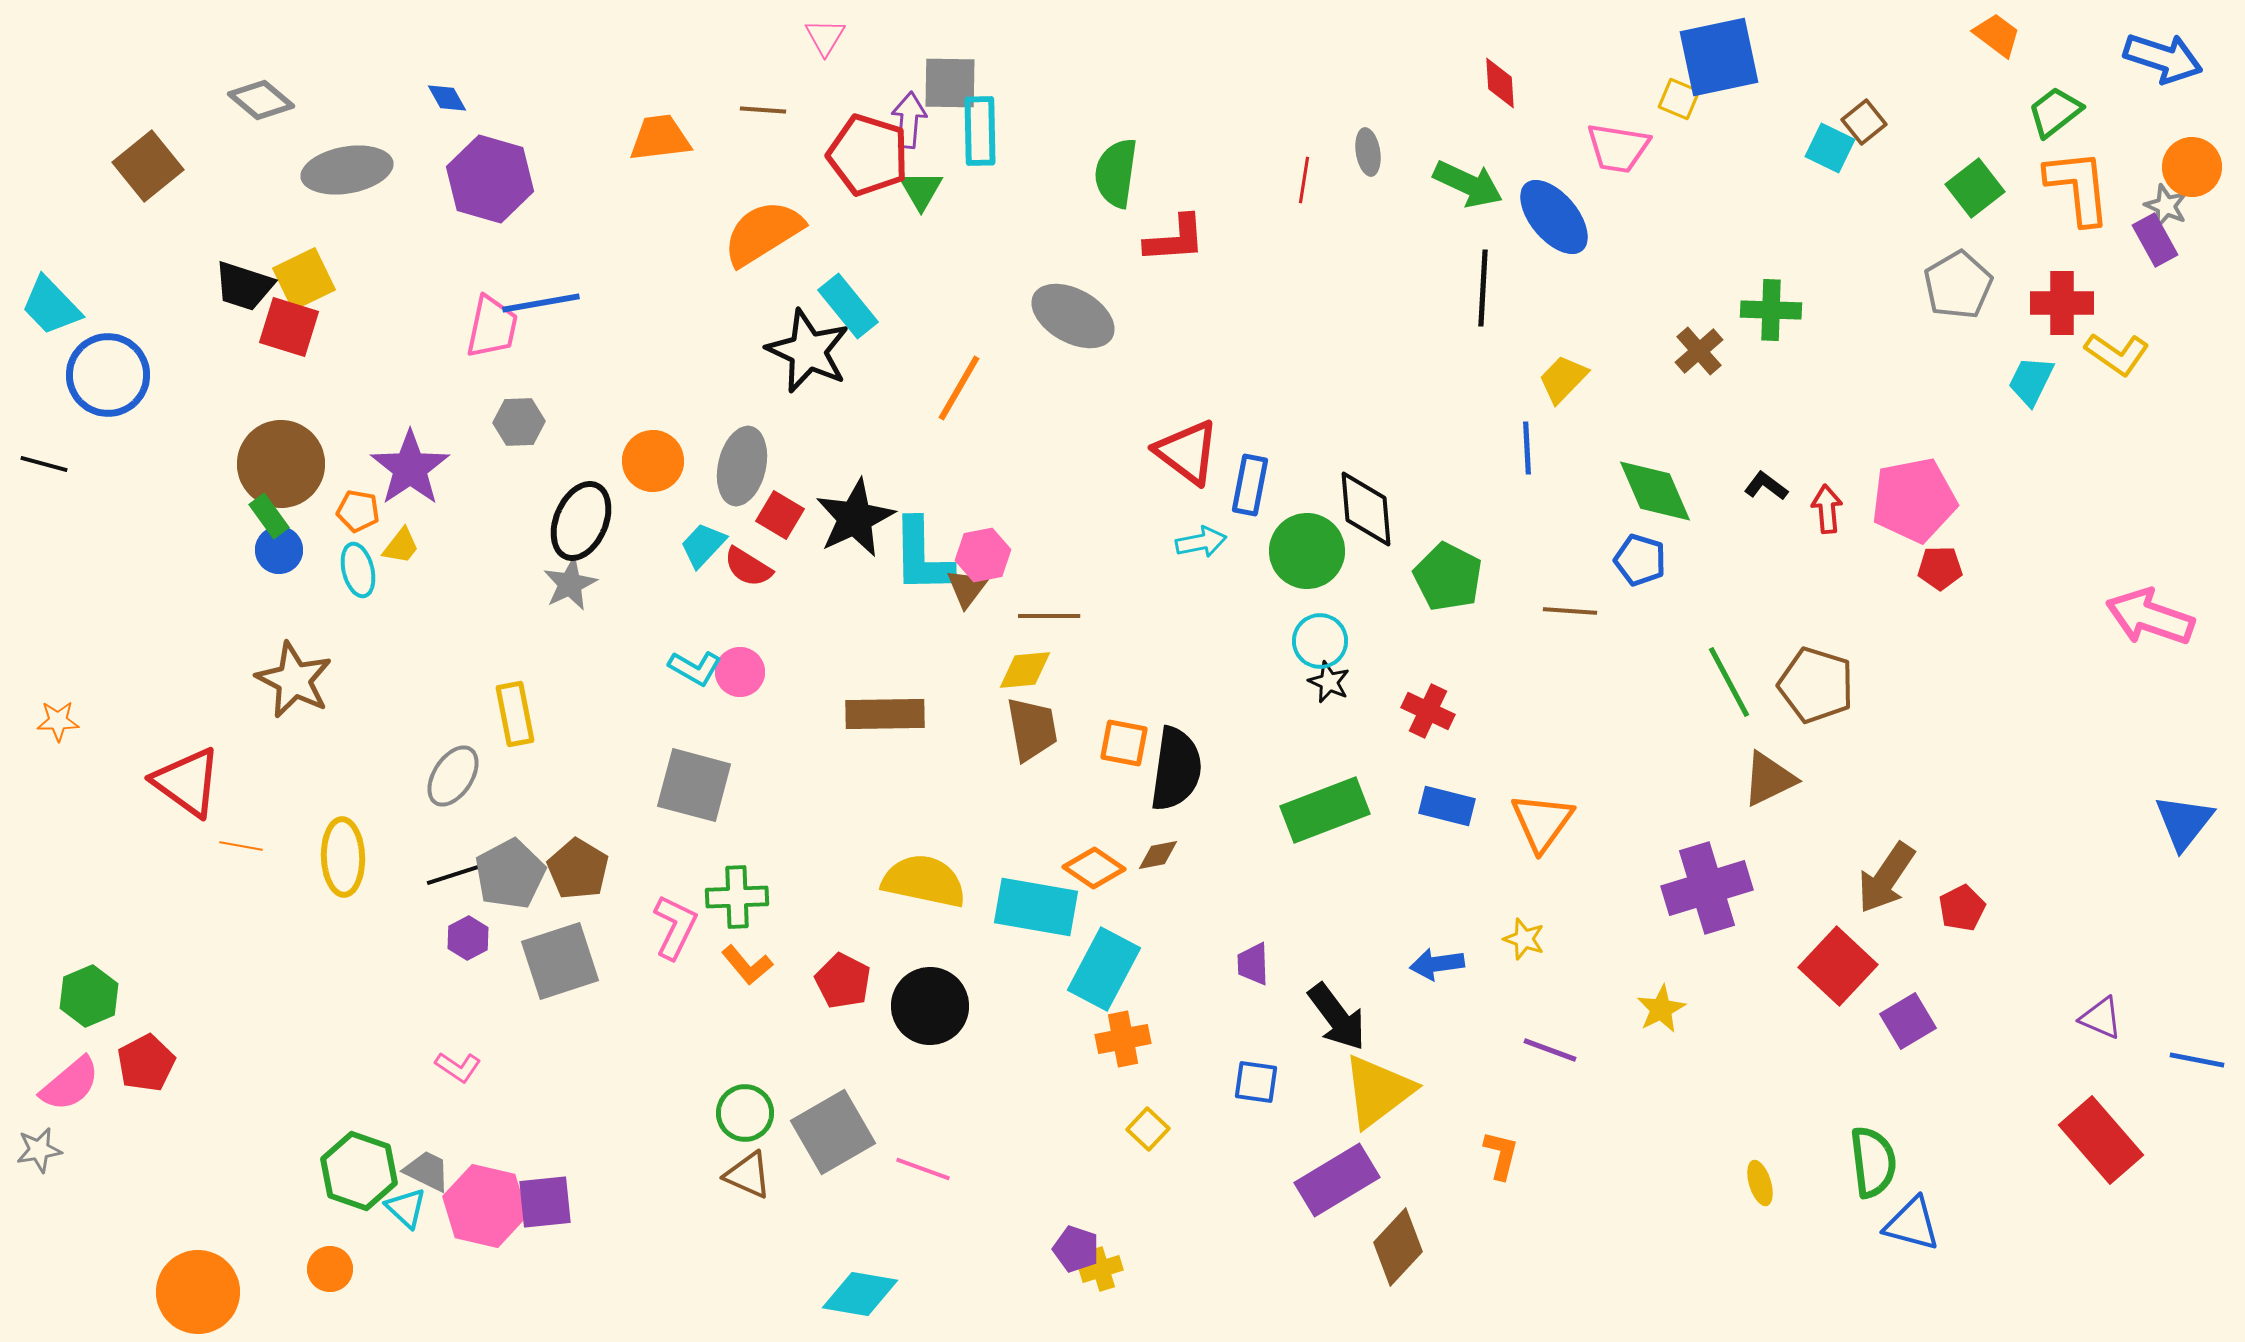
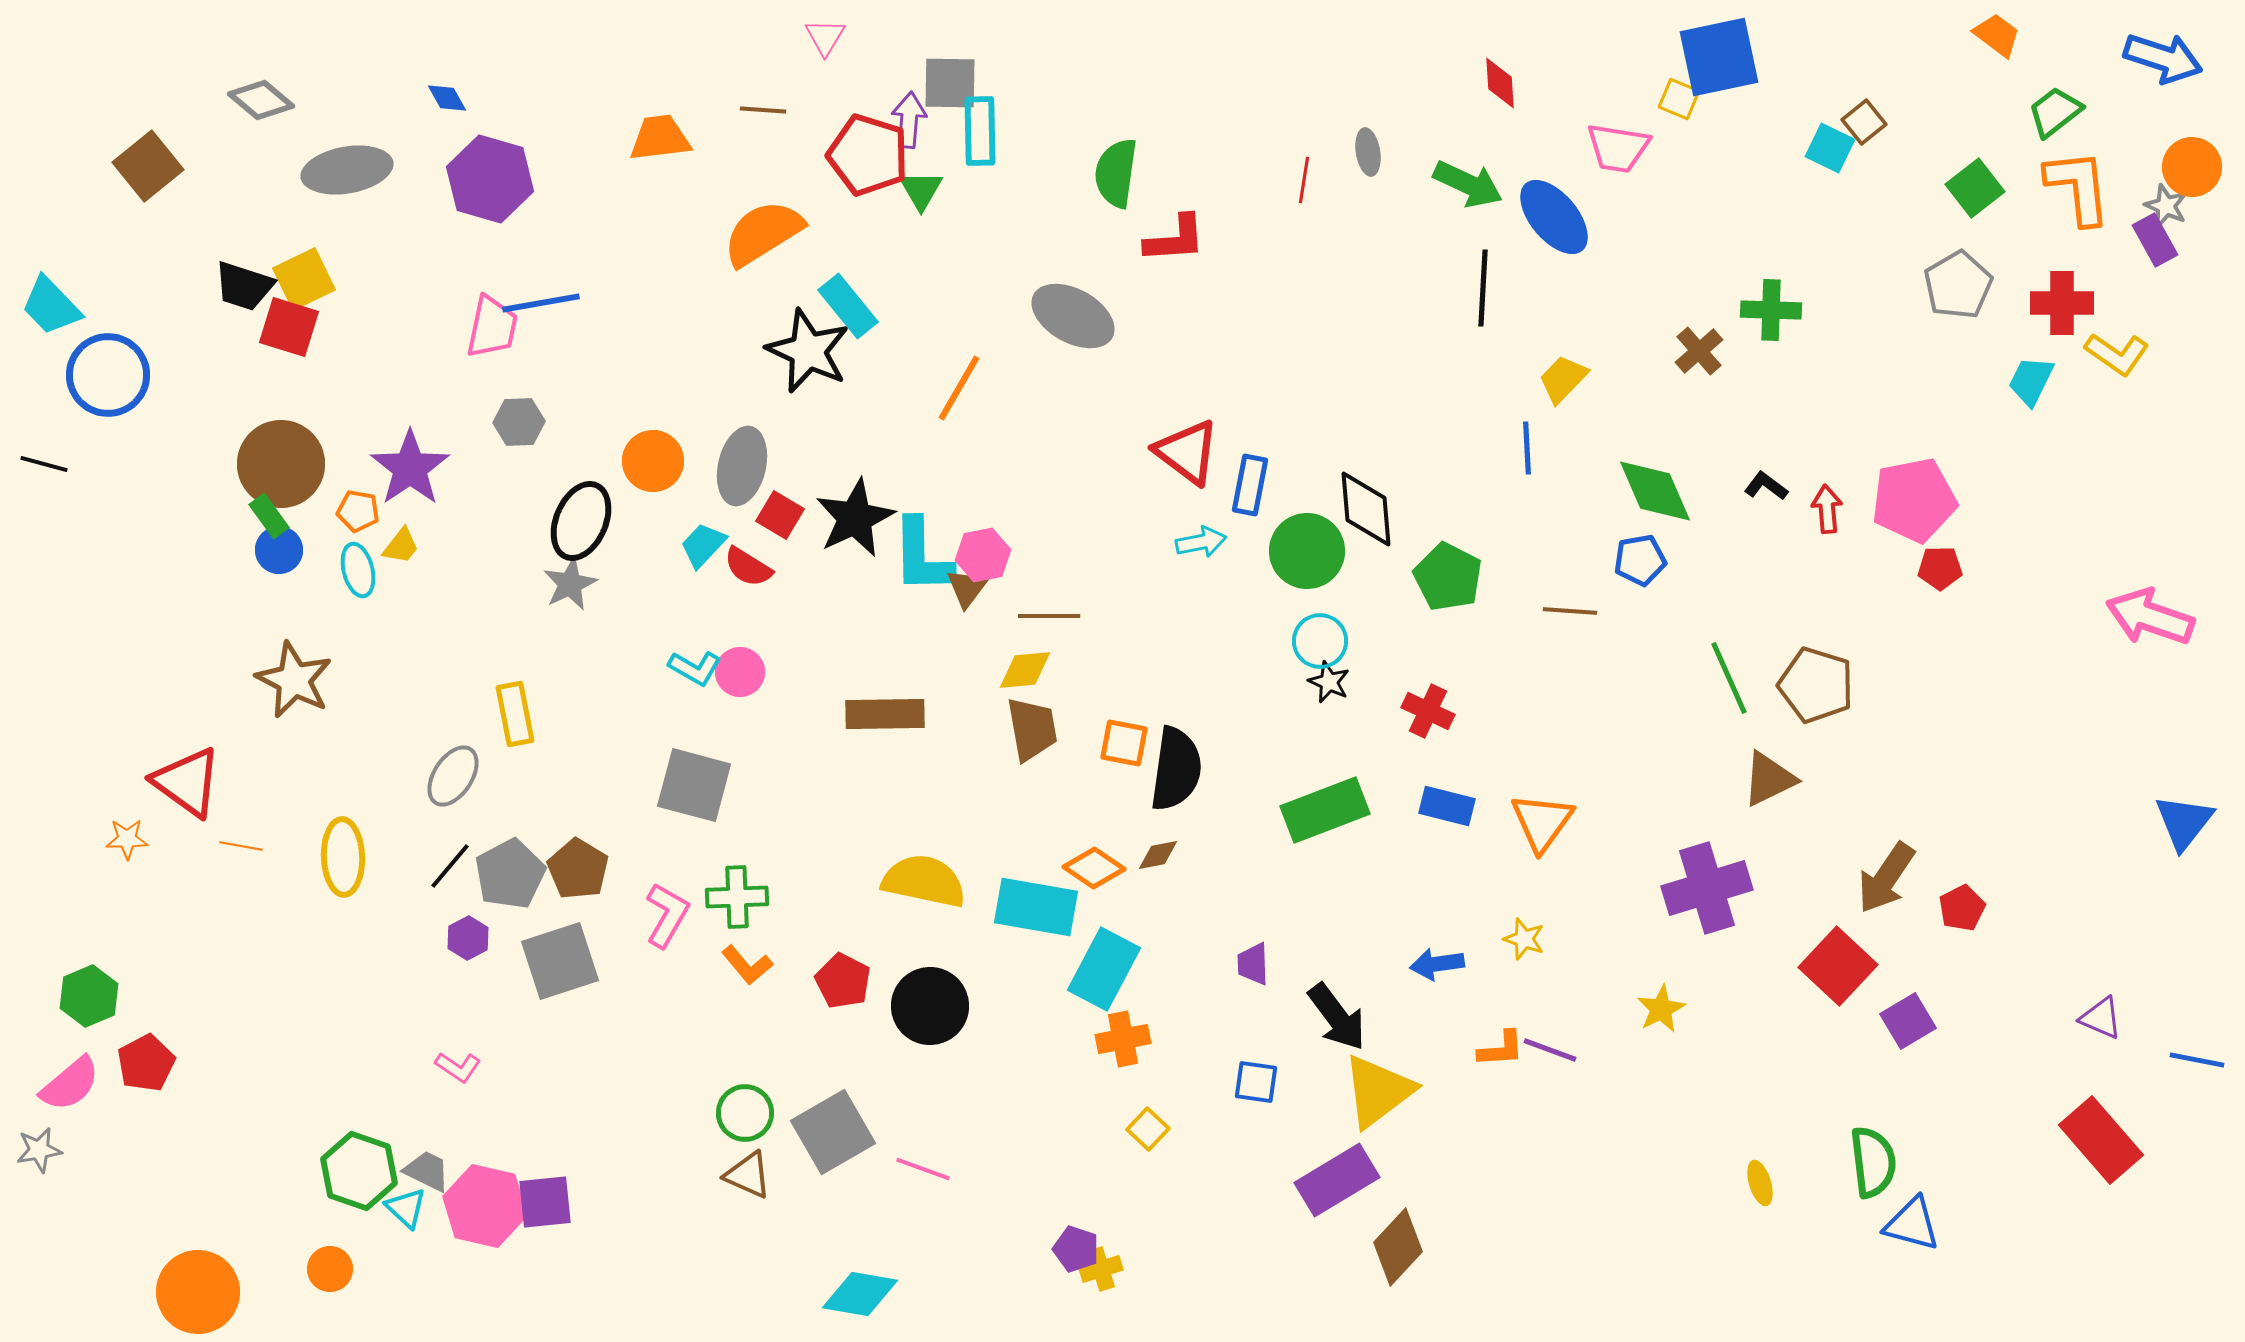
blue pentagon at (1640, 560): rotated 27 degrees counterclockwise
green line at (1729, 682): moved 4 px up; rotated 4 degrees clockwise
orange star at (58, 721): moved 69 px right, 118 px down
black line at (453, 875): moved 3 px left, 9 px up; rotated 32 degrees counterclockwise
pink L-shape at (675, 927): moved 8 px left, 12 px up; rotated 4 degrees clockwise
orange L-shape at (1501, 1155): moved 106 px up; rotated 72 degrees clockwise
